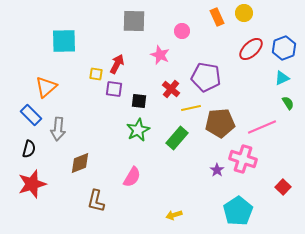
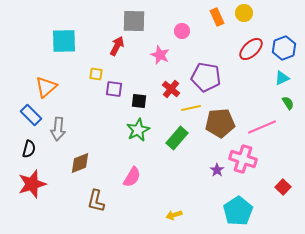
red arrow: moved 18 px up
